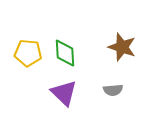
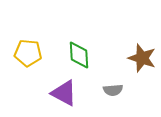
brown star: moved 20 px right, 11 px down
green diamond: moved 14 px right, 2 px down
purple triangle: rotated 16 degrees counterclockwise
